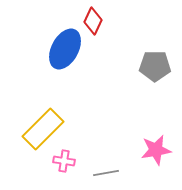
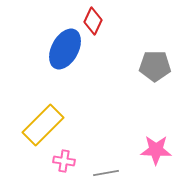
yellow rectangle: moved 4 px up
pink star: rotated 12 degrees clockwise
